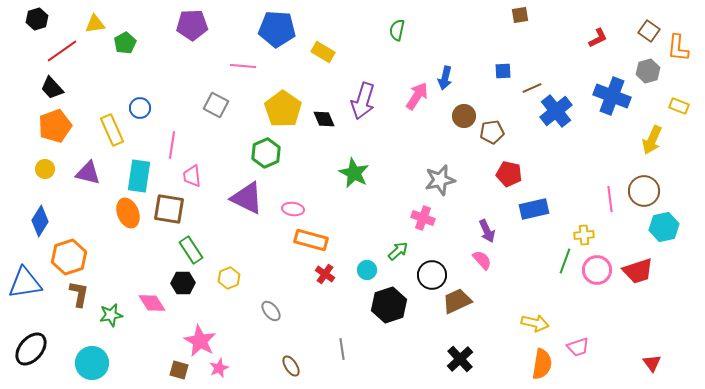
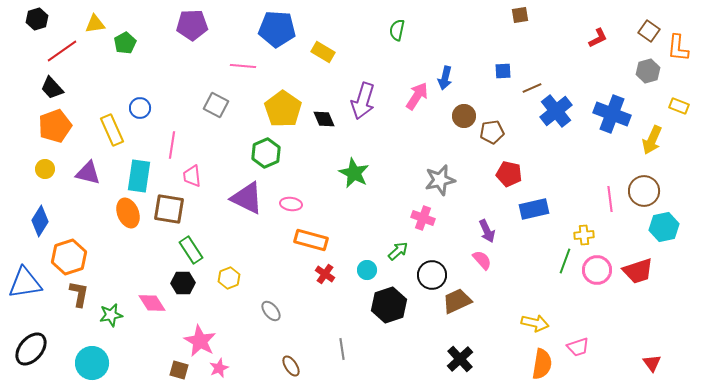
blue cross at (612, 96): moved 18 px down
pink ellipse at (293, 209): moved 2 px left, 5 px up
